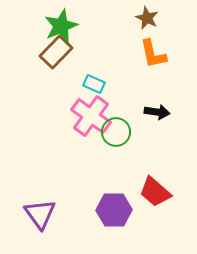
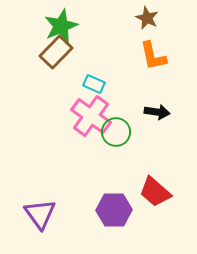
orange L-shape: moved 2 px down
